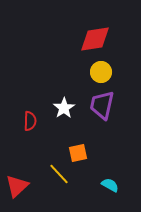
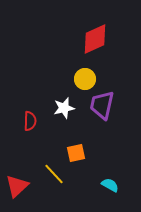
red diamond: rotated 16 degrees counterclockwise
yellow circle: moved 16 px left, 7 px down
white star: rotated 20 degrees clockwise
orange square: moved 2 px left
yellow line: moved 5 px left
